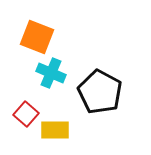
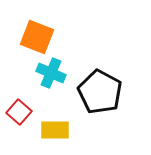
red square: moved 7 px left, 2 px up
